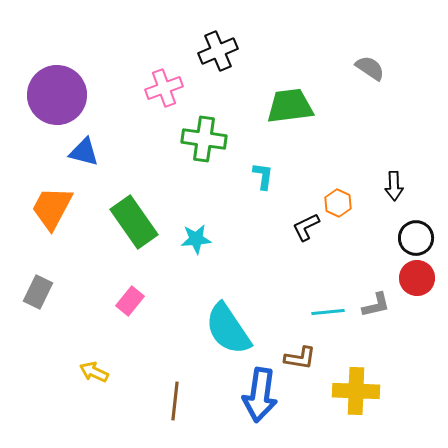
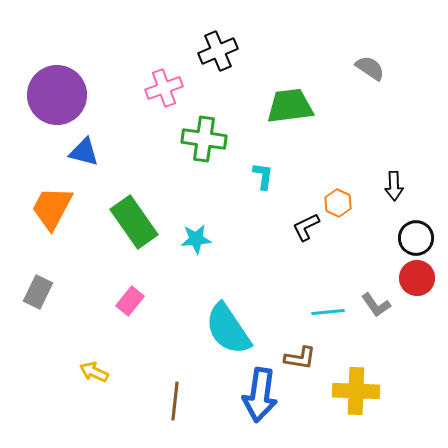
gray L-shape: rotated 68 degrees clockwise
